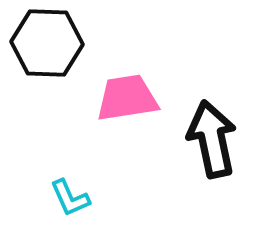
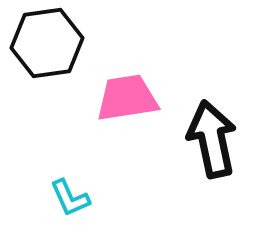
black hexagon: rotated 10 degrees counterclockwise
